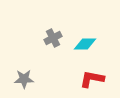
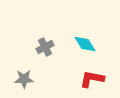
gray cross: moved 8 px left, 9 px down
cyan diamond: rotated 60 degrees clockwise
